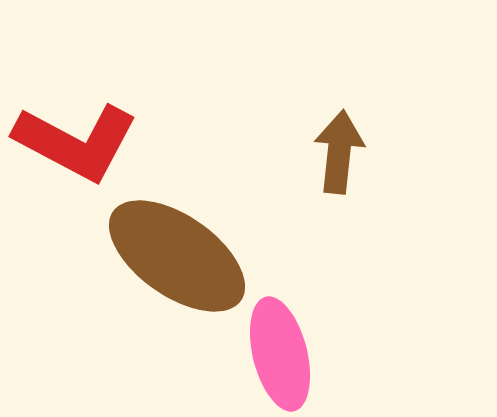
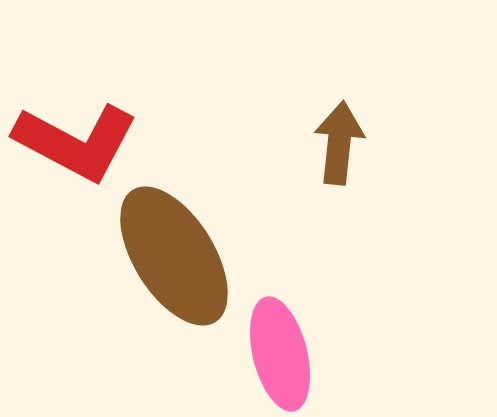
brown arrow: moved 9 px up
brown ellipse: moved 3 px left; rotated 23 degrees clockwise
